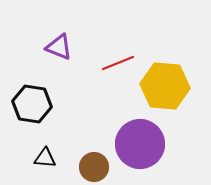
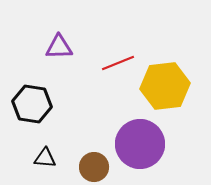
purple triangle: rotated 24 degrees counterclockwise
yellow hexagon: rotated 12 degrees counterclockwise
